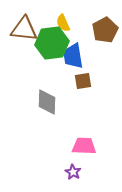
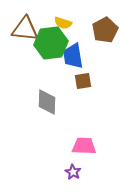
yellow semicircle: rotated 48 degrees counterclockwise
brown triangle: moved 1 px right
green hexagon: moved 1 px left
